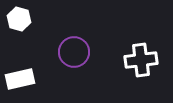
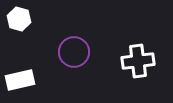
white cross: moved 3 px left, 1 px down
white rectangle: moved 1 px down
